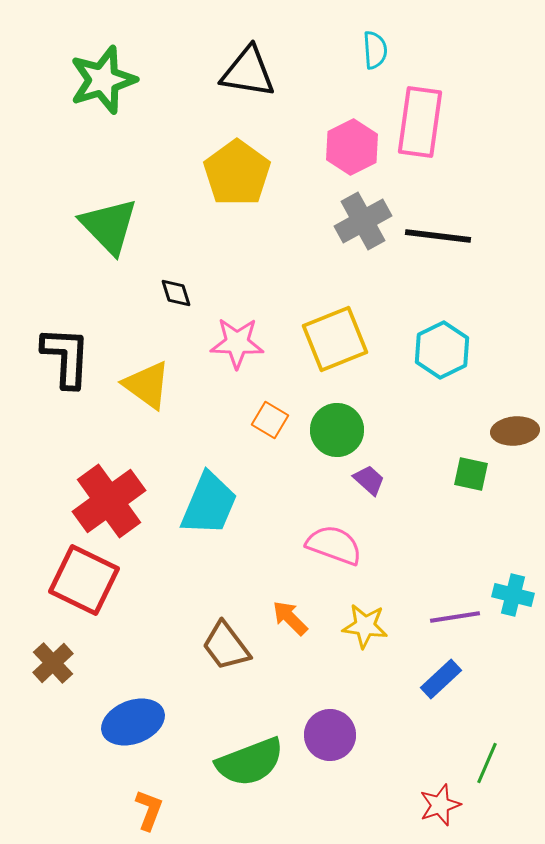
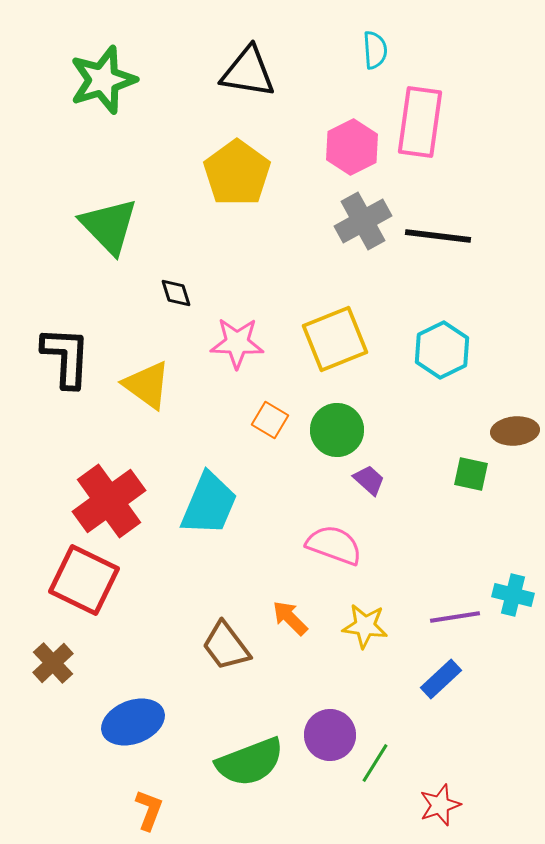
green line: moved 112 px left; rotated 9 degrees clockwise
